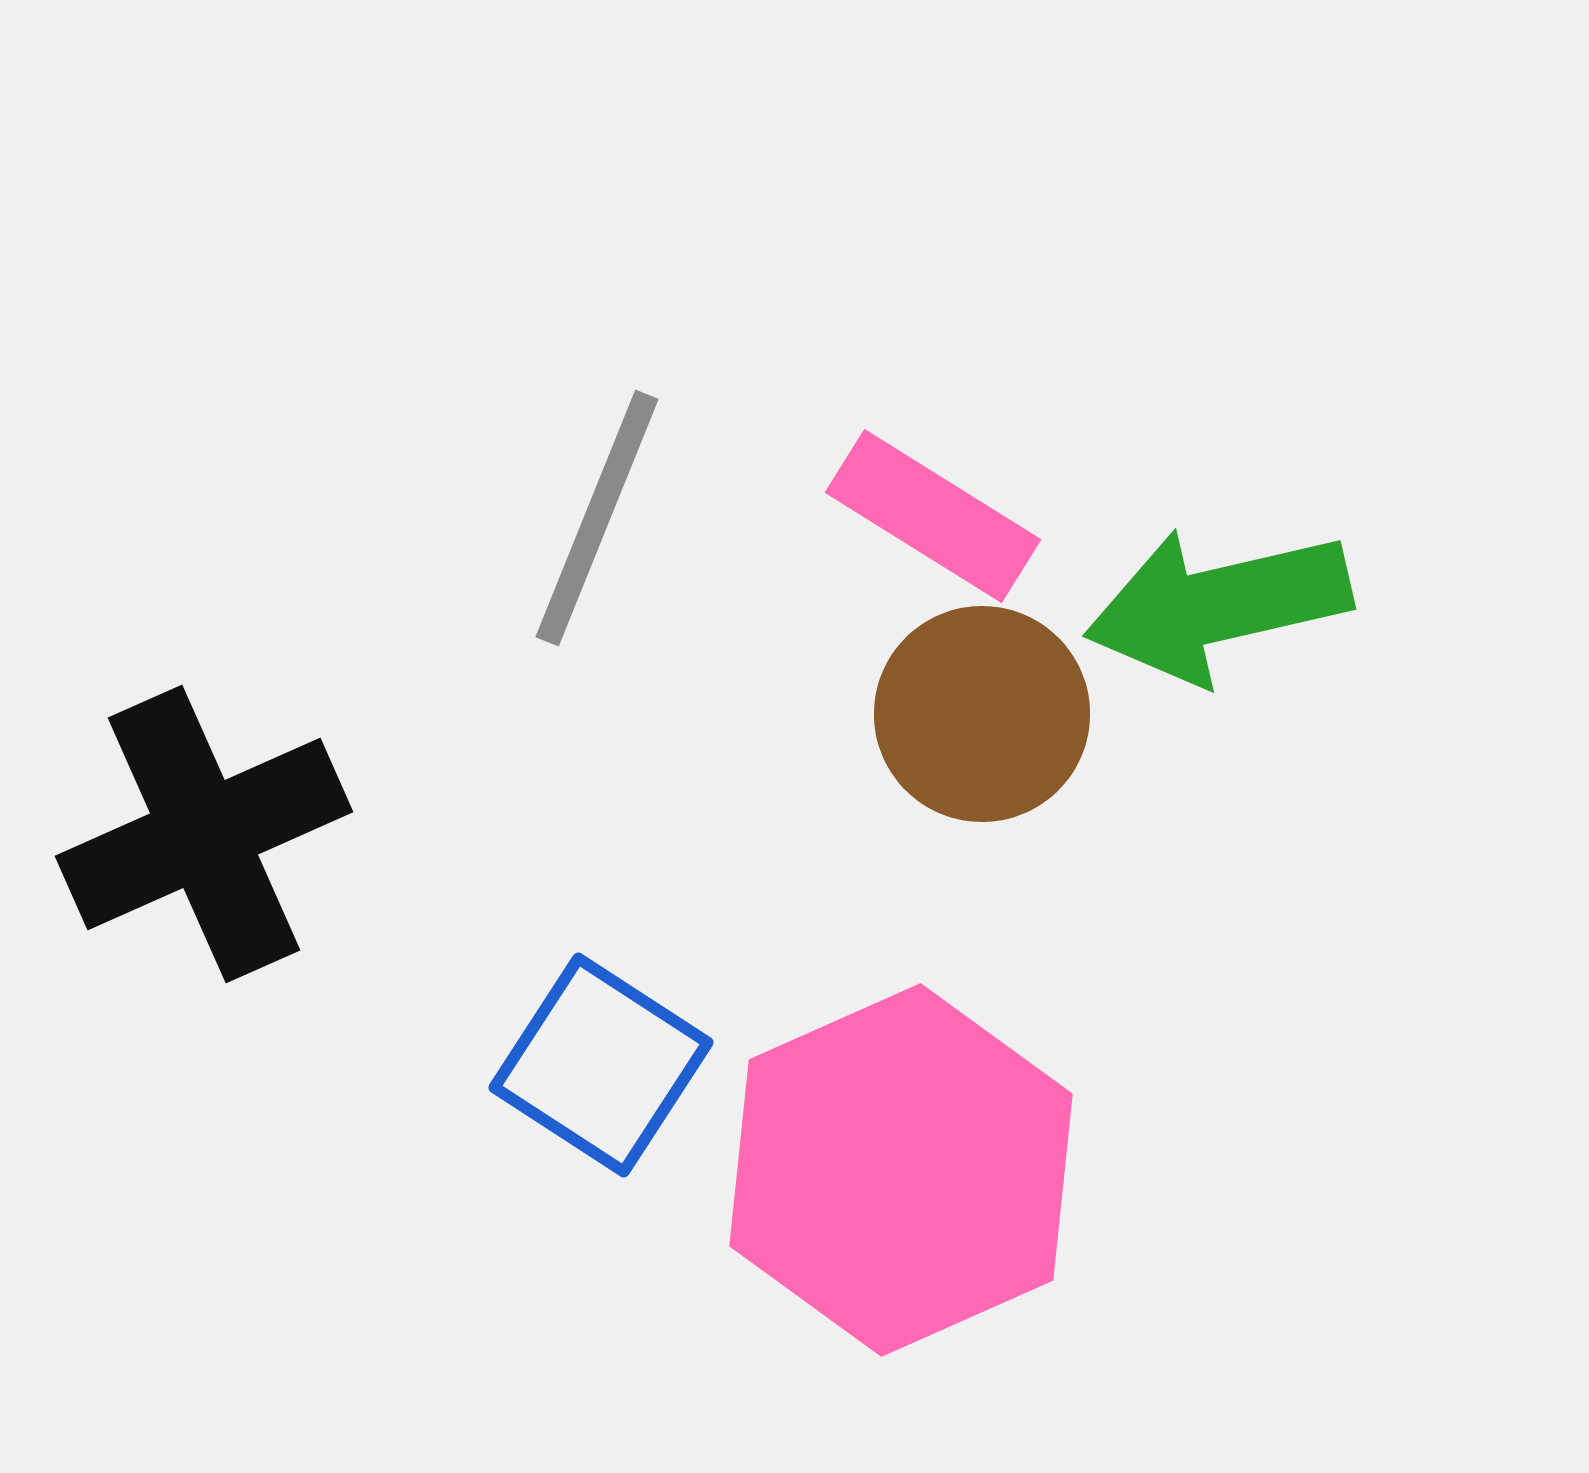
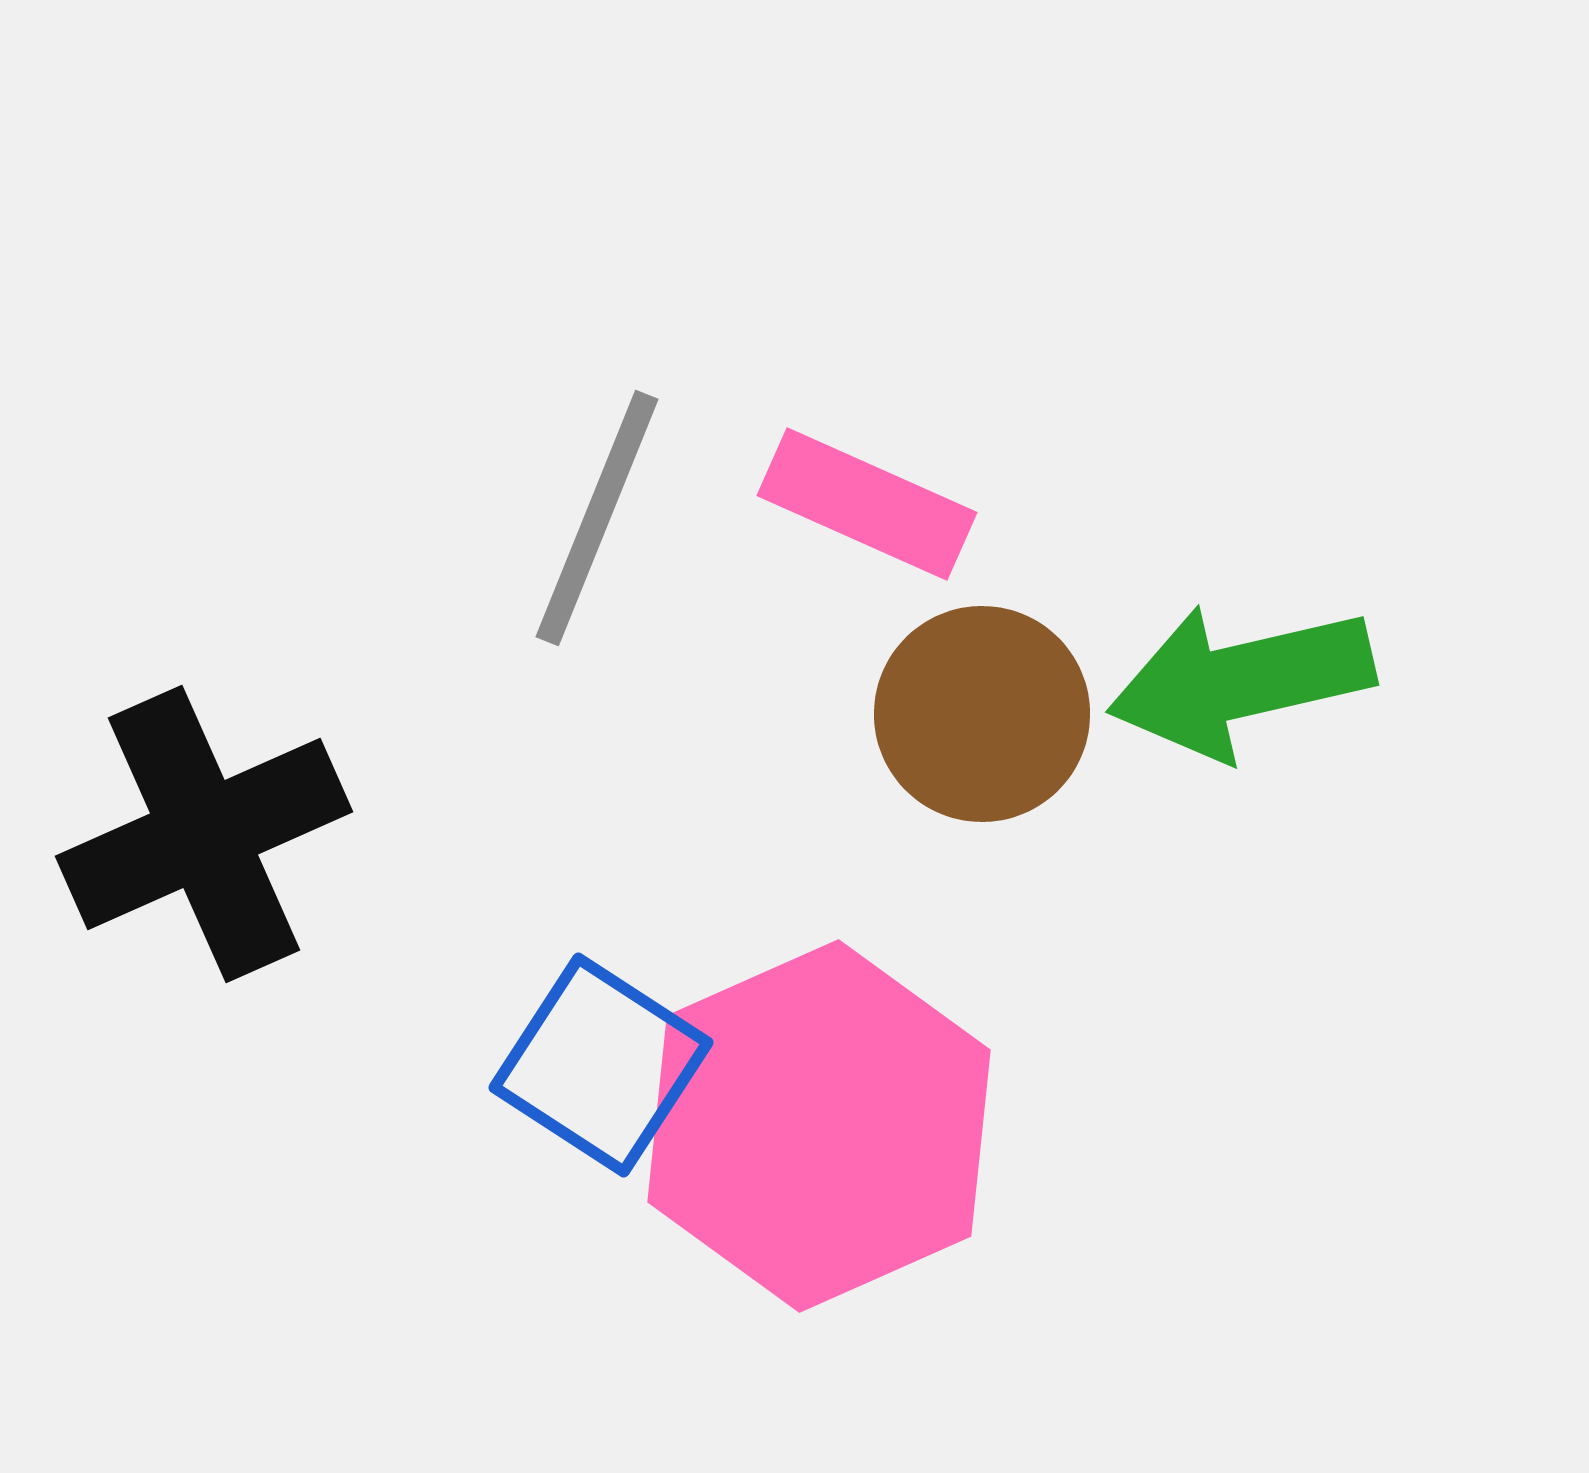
pink rectangle: moved 66 px left, 12 px up; rotated 8 degrees counterclockwise
green arrow: moved 23 px right, 76 px down
pink hexagon: moved 82 px left, 44 px up
